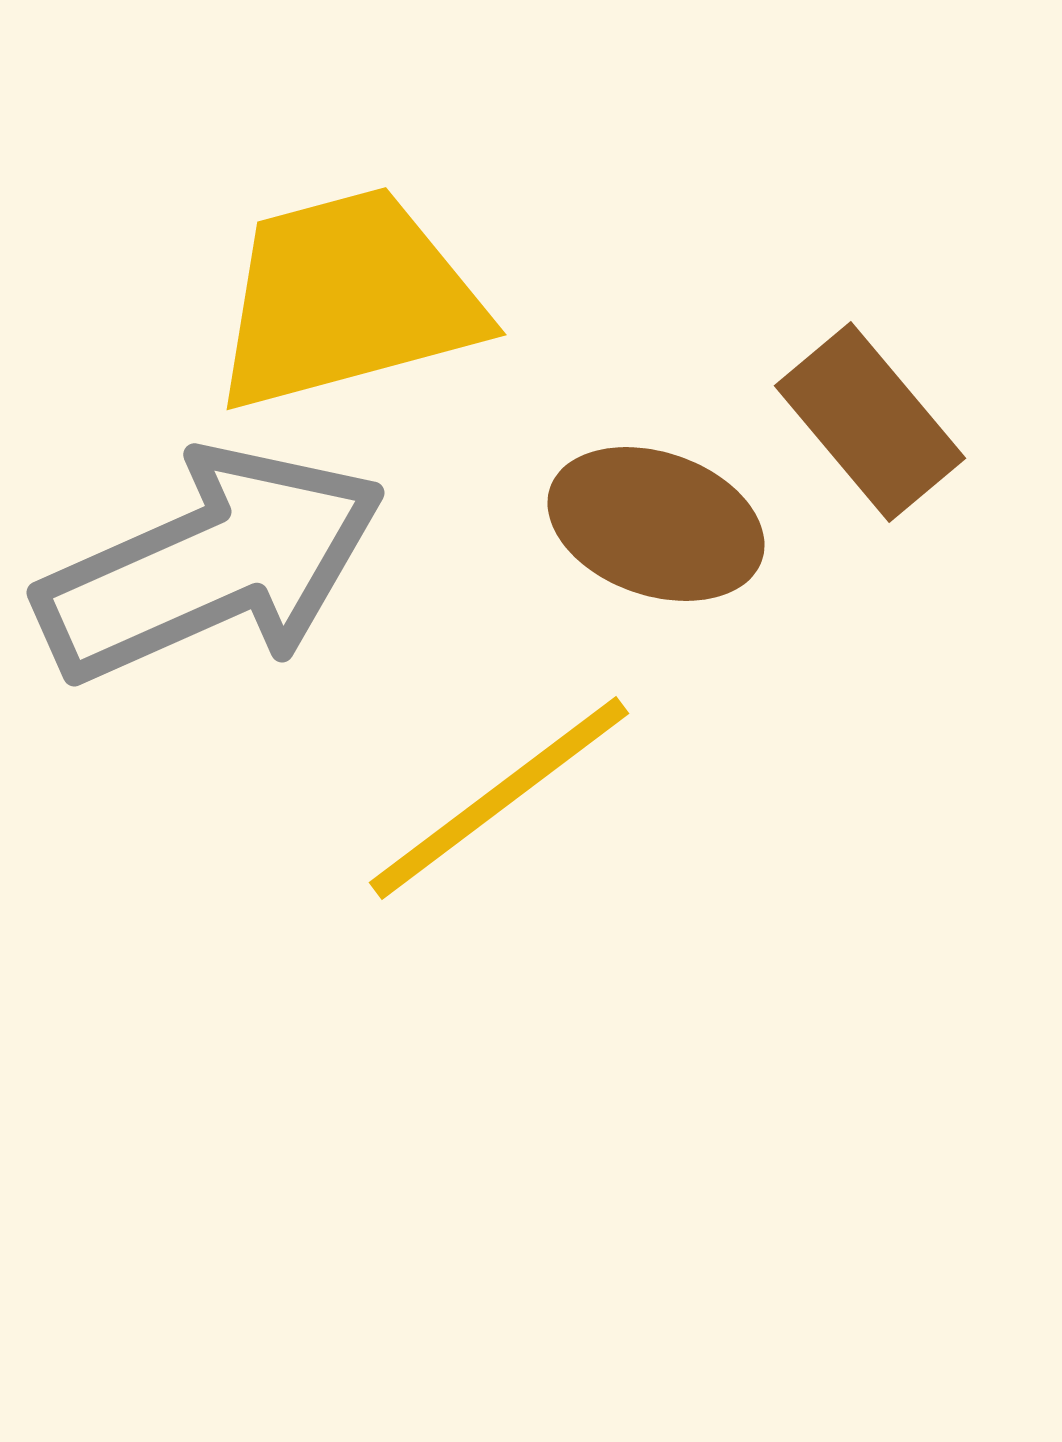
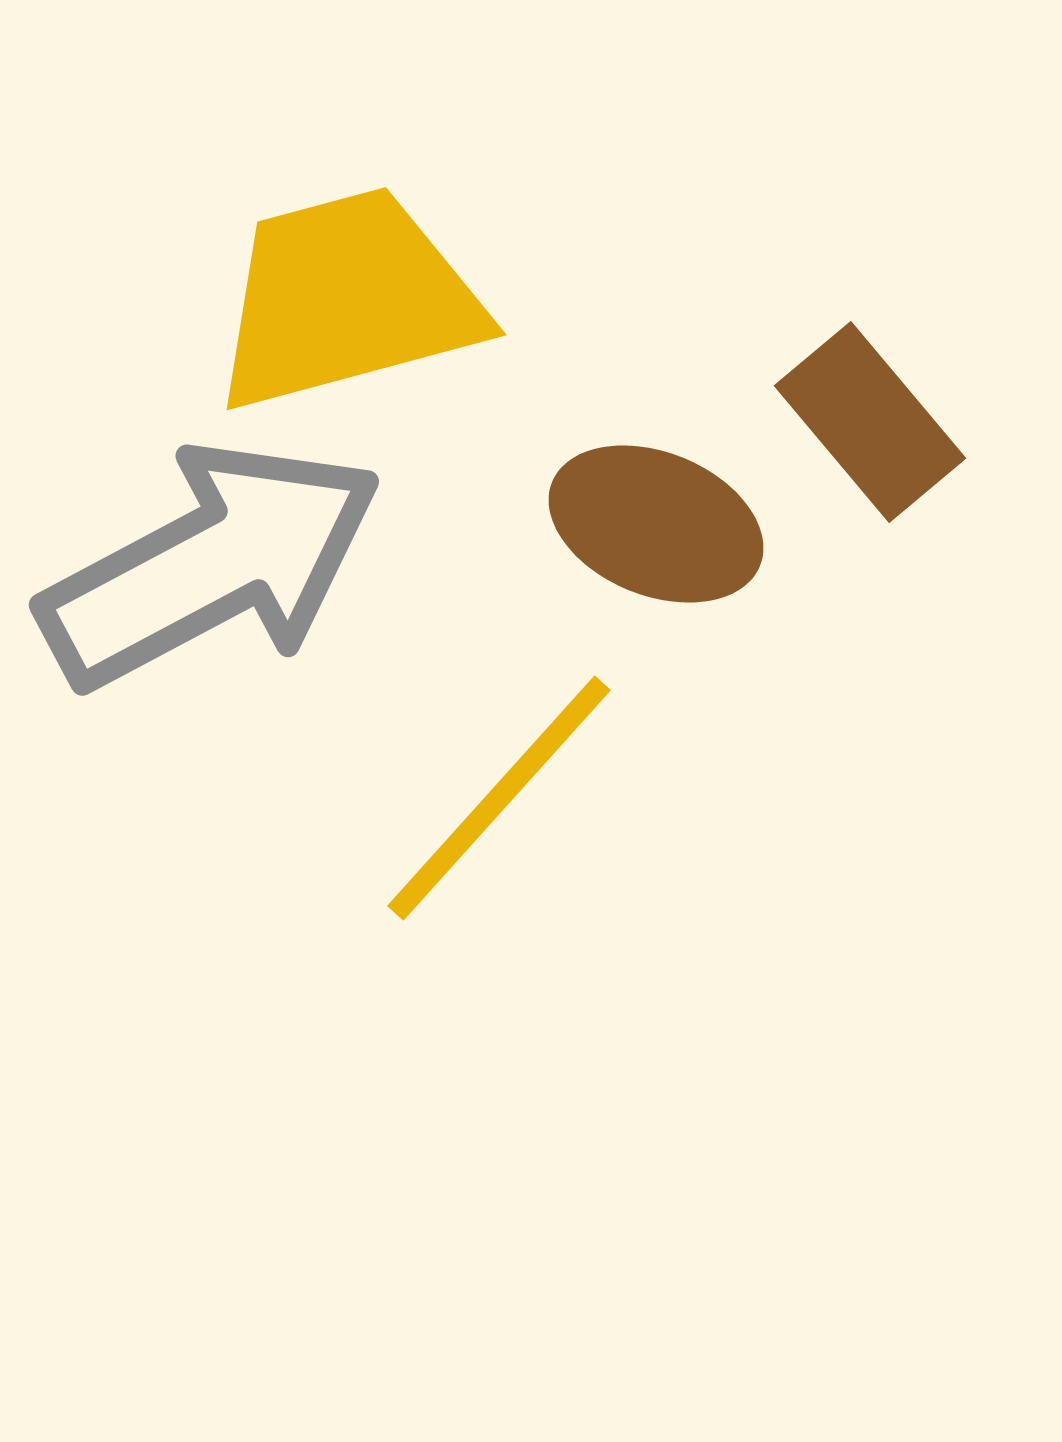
brown ellipse: rotated 3 degrees clockwise
gray arrow: rotated 4 degrees counterclockwise
yellow line: rotated 11 degrees counterclockwise
